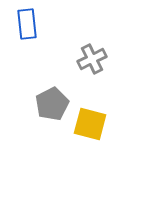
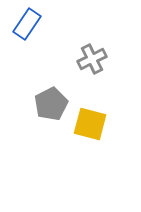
blue rectangle: rotated 40 degrees clockwise
gray pentagon: moved 1 px left
